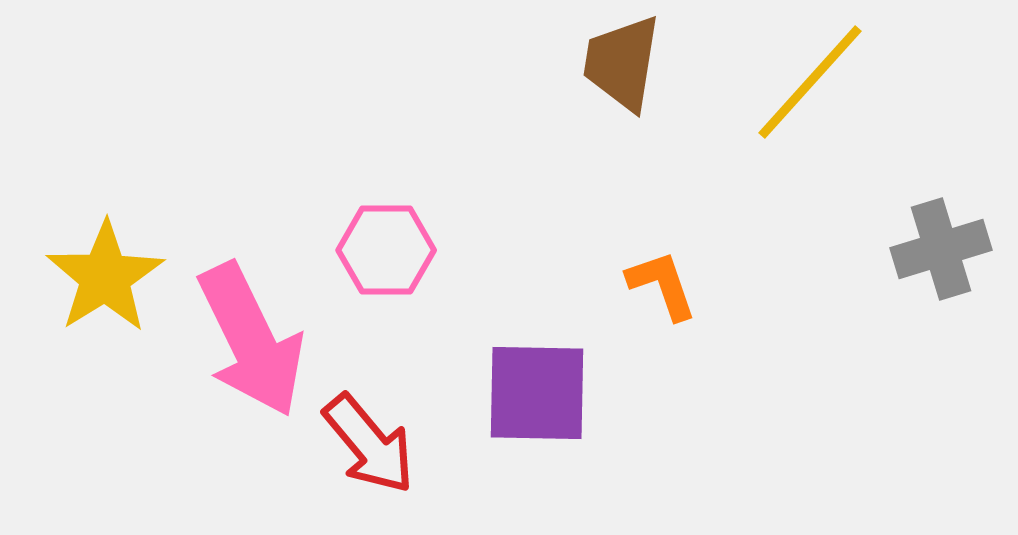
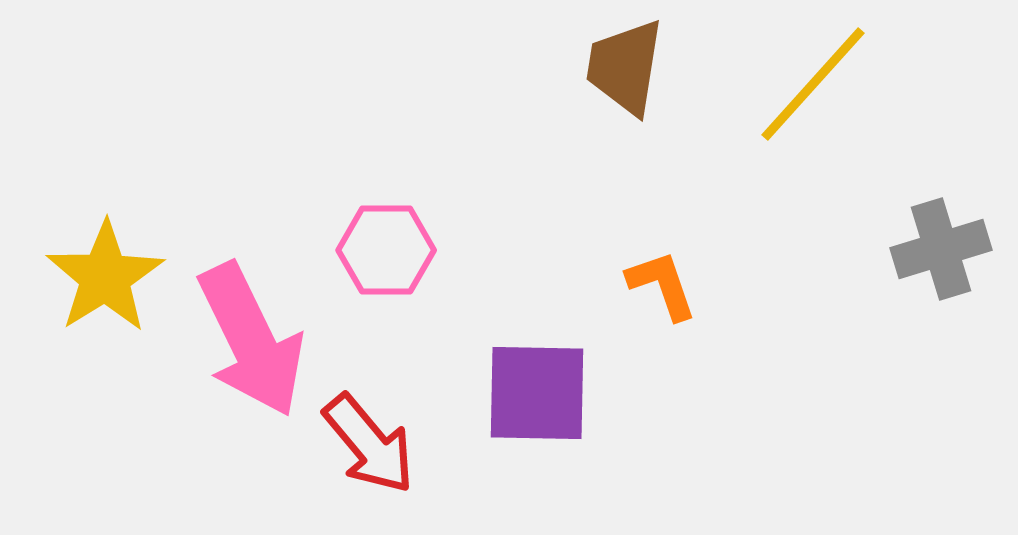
brown trapezoid: moved 3 px right, 4 px down
yellow line: moved 3 px right, 2 px down
